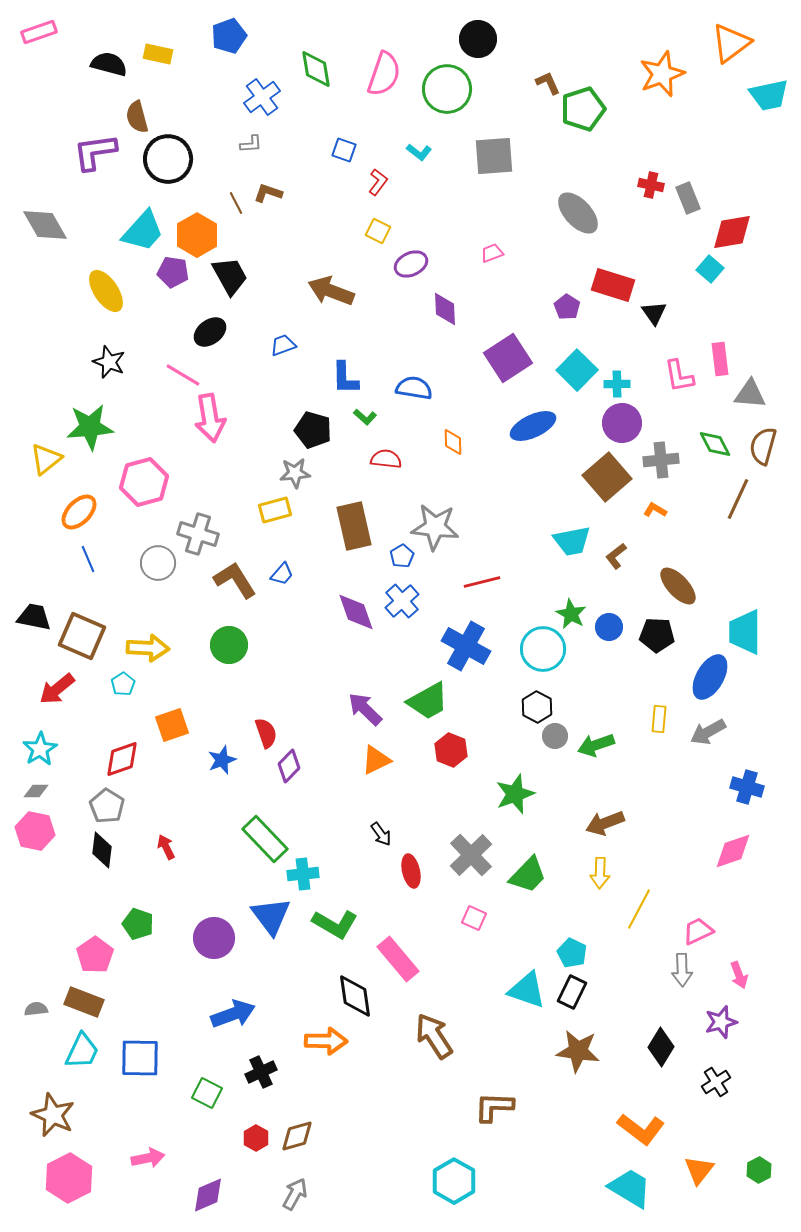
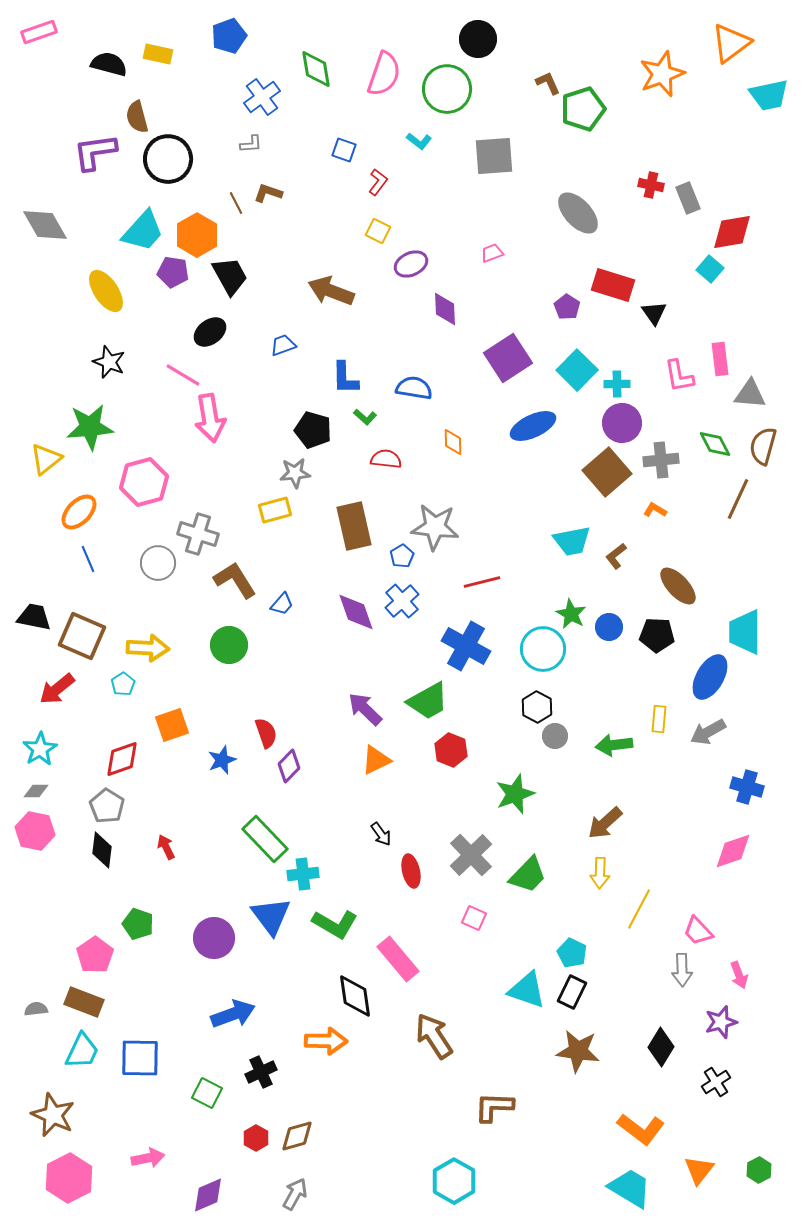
cyan L-shape at (419, 152): moved 11 px up
brown square at (607, 477): moved 5 px up
blue trapezoid at (282, 574): moved 30 px down
green arrow at (596, 745): moved 18 px right; rotated 12 degrees clockwise
brown arrow at (605, 823): rotated 21 degrees counterclockwise
pink trapezoid at (698, 931): rotated 108 degrees counterclockwise
